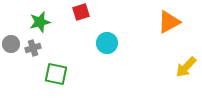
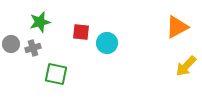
red square: moved 20 px down; rotated 24 degrees clockwise
orange triangle: moved 8 px right, 5 px down
yellow arrow: moved 1 px up
